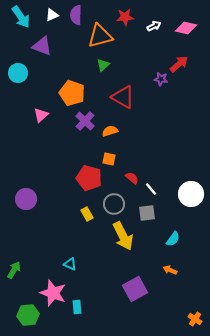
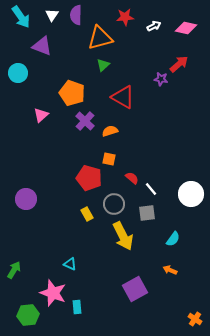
white triangle: rotated 32 degrees counterclockwise
orange triangle: moved 2 px down
